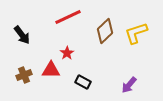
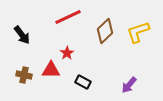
yellow L-shape: moved 2 px right, 1 px up
brown cross: rotated 35 degrees clockwise
